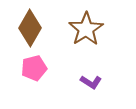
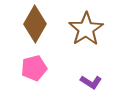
brown diamond: moved 5 px right, 4 px up
